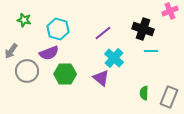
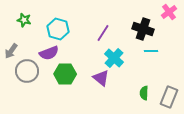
pink cross: moved 1 px left, 1 px down; rotated 14 degrees counterclockwise
purple line: rotated 18 degrees counterclockwise
